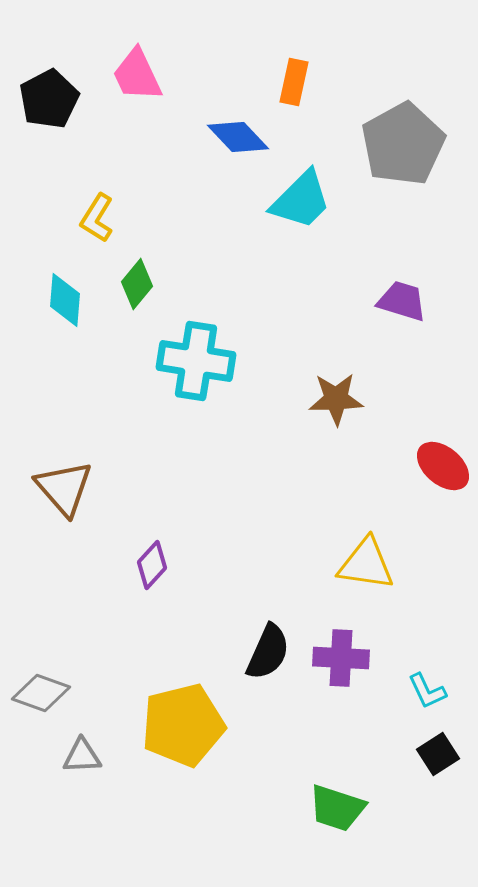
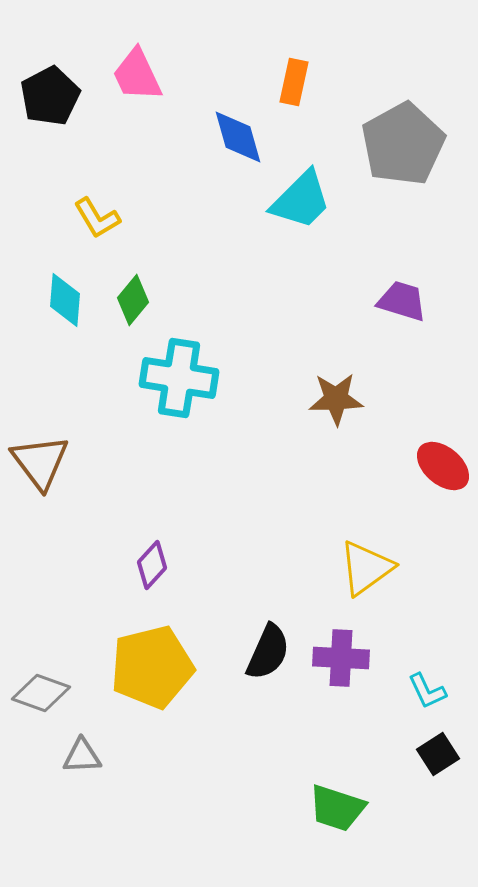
black pentagon: moved 1 px right, 3 px up
blue diamond: rotated 28 degrees clockwise
yellow L-shape: rotated 63 degrees counterclockwise
green diamond: moved 4 px left, 16 px down
cyan cross: moved 17 px left, 17 px down
brown triangle: moved 24 px left, 26 px up; rotated 4 degrees clockwise
yellow triangle: moved 4 px down; rotated 44 degrees counterclockwise
yellow pentagon: moved 31 px left, 58 px up
